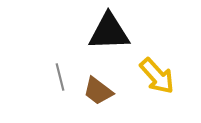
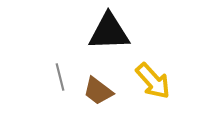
yellow arrow: moved 4 px left, 5 px down
